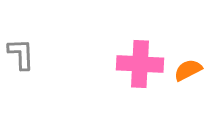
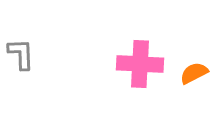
orange semicircle: moved 6 px right, 3 px down
